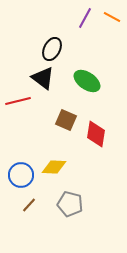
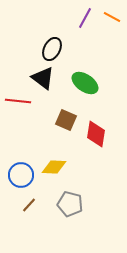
green ellipse: moved 2 px left, 2 px down
red line: rotated 20 degrees clockwise
